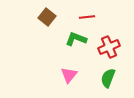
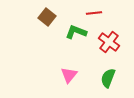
red line: moved 7 px right, 4 px up
green L-shape: moved 7 px up
red cross: moved 5 px up; rotated 30 degrees counterclockwise
